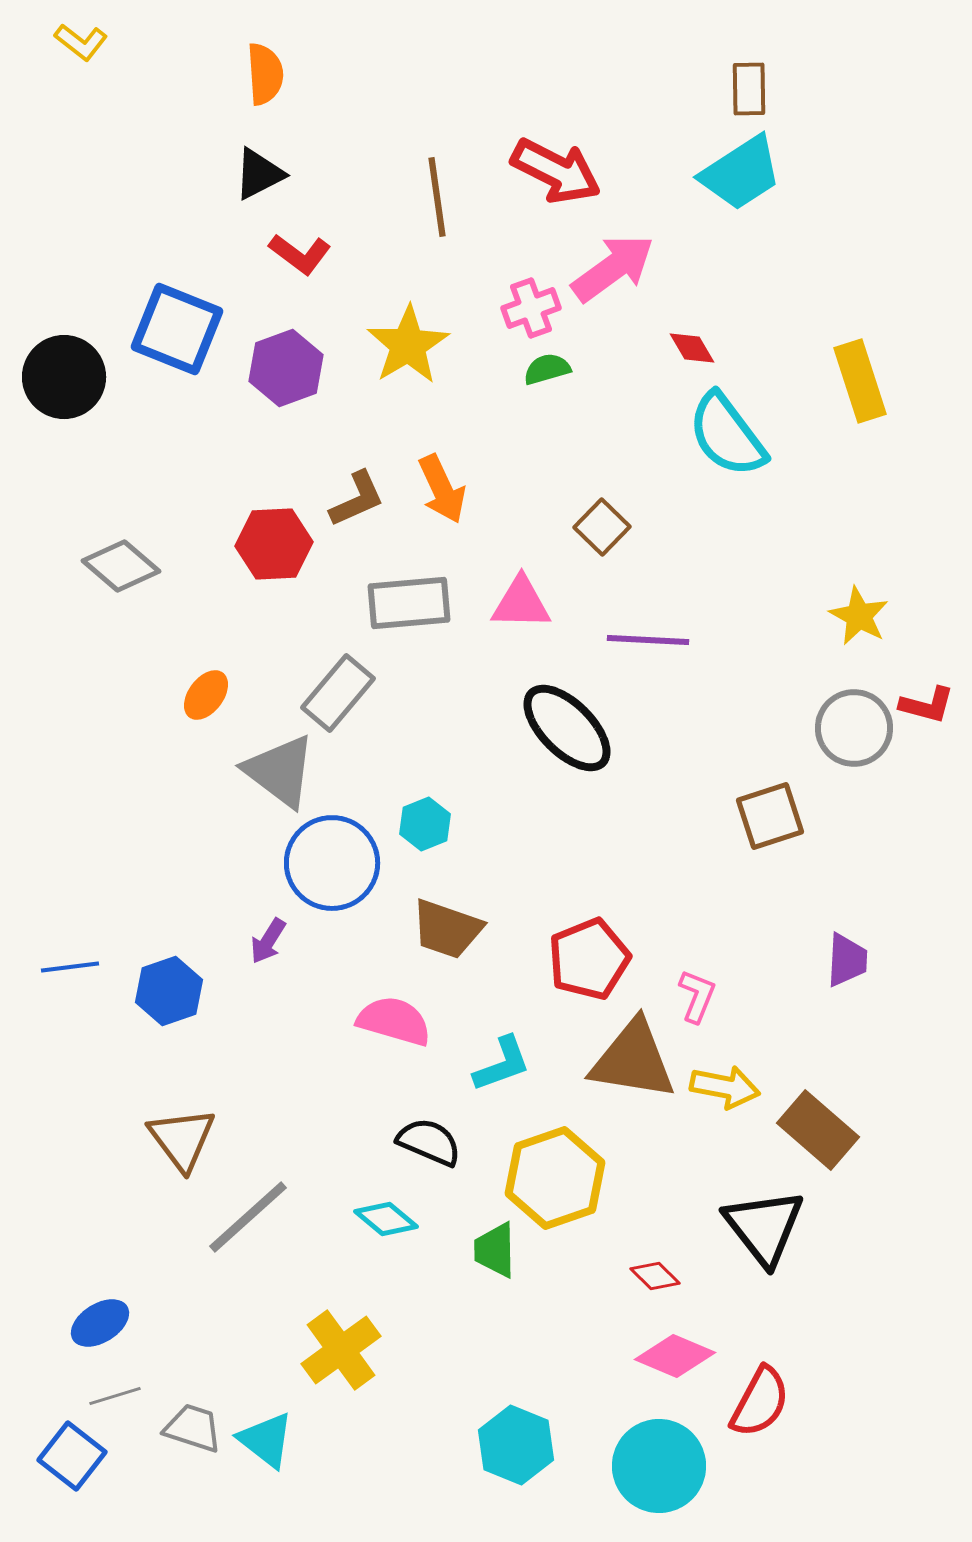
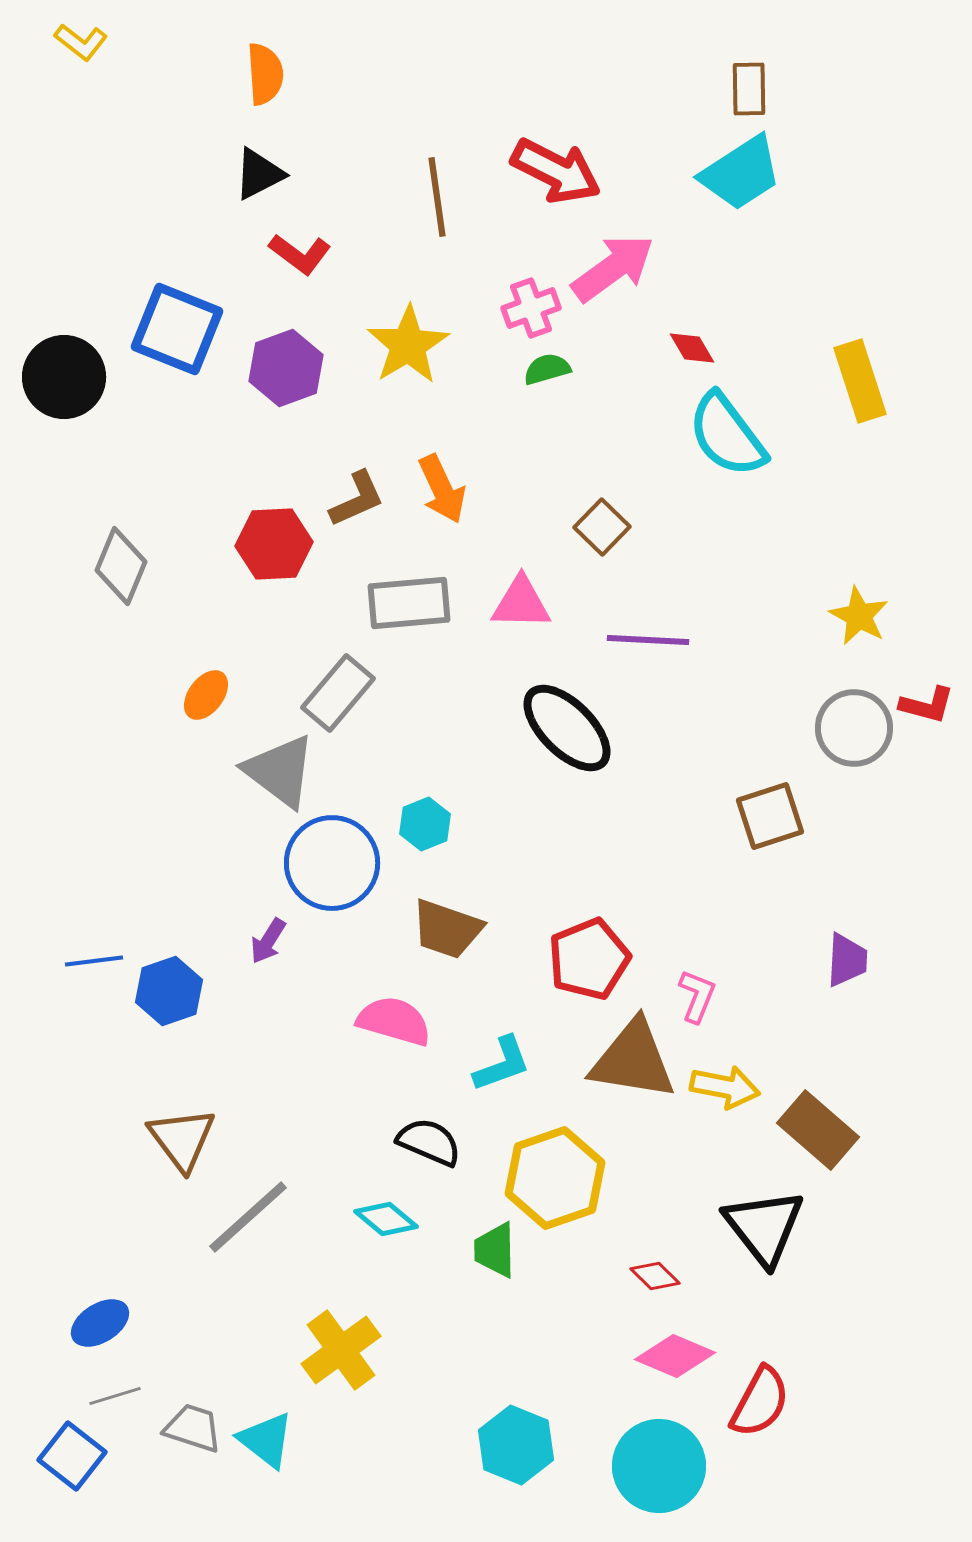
gray diamond at (121, 566): rotated 72 degrees clockwise
blue line at (70, 967): moved 24 px right, 6 px up
